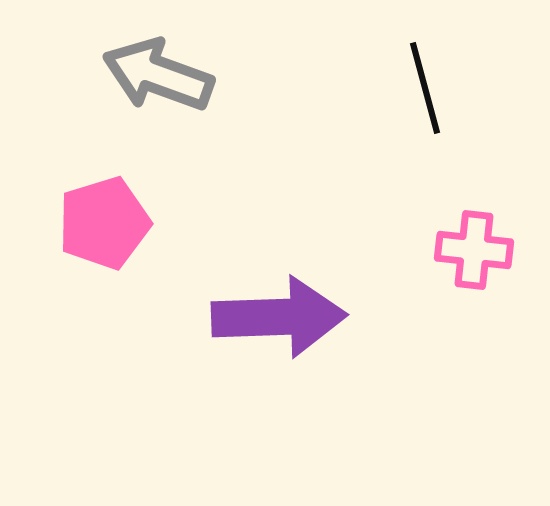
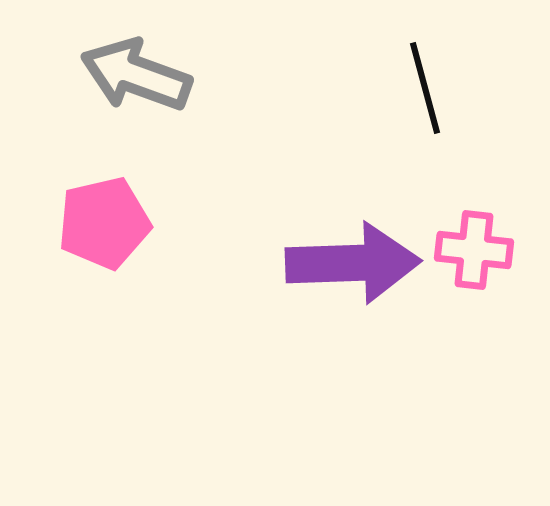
gray arrow: moved 22 px left
pink pentagon: rotated 4 degrees clockwise
purple arrow: moved 74 px right, 54 px up
